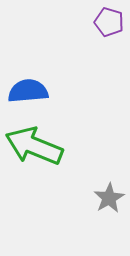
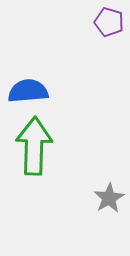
green arrow: rotated 70 degrees clockwise
